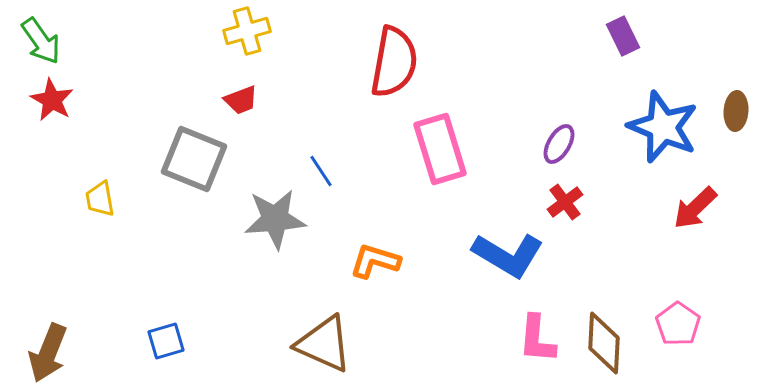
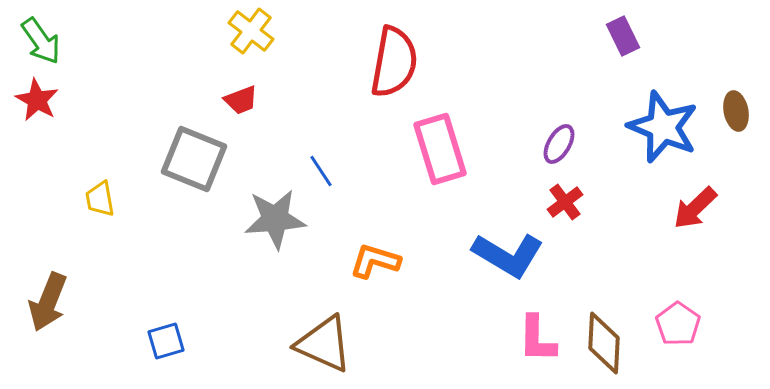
yellow cross: moved 4 px right; rotated 36 degrees counterclockwise
red star: moved 15 px left
brown ellipse: rotated 15 degrees counterclockwise
pink L-shape: rotated 4 degrees counterclockwise
brown arrow: moved 51 px up
